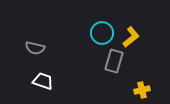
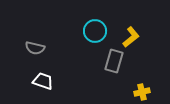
cyan circle: moved 7 px left, 2 px up
yellow cross: moved 2 px down
